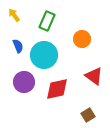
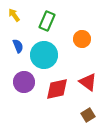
red triangle: moved 6 px left, 6 px down
